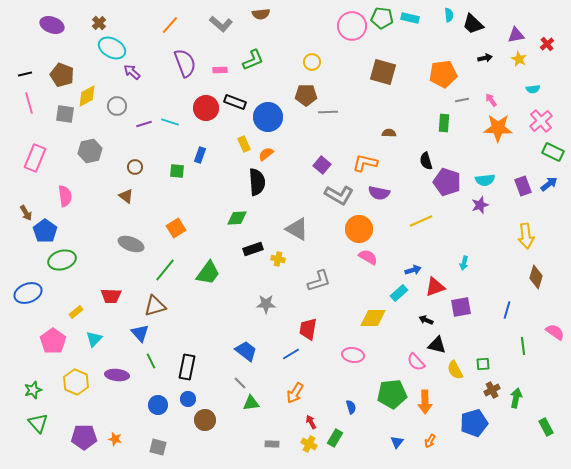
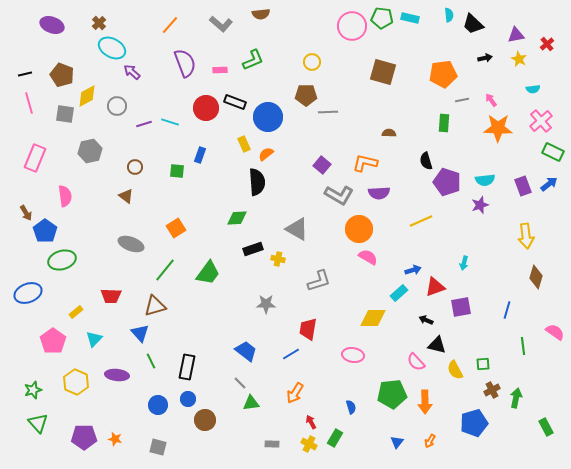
purple semicircle at (379, 193): rotated 15 degrees counterclockwise
